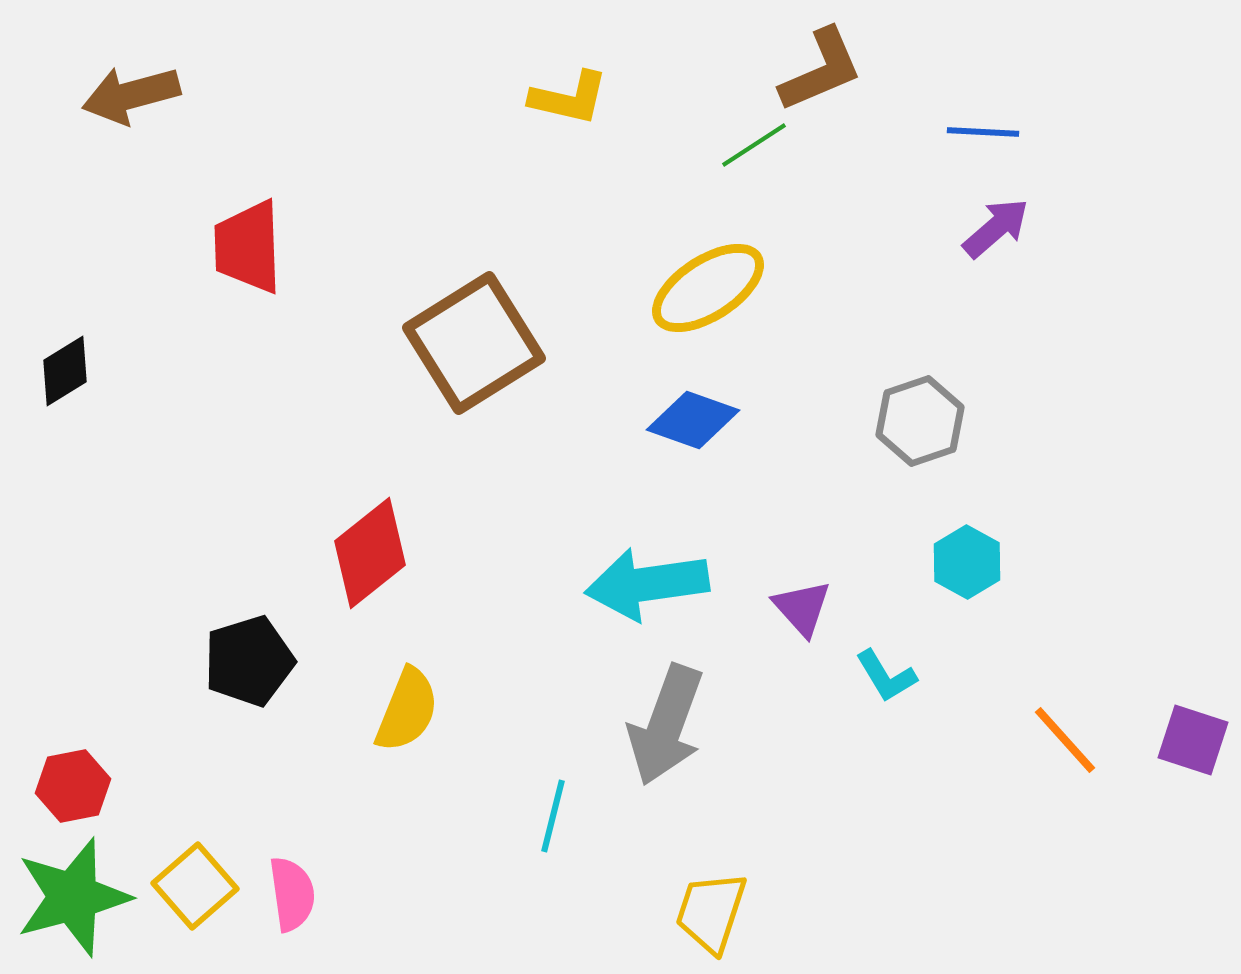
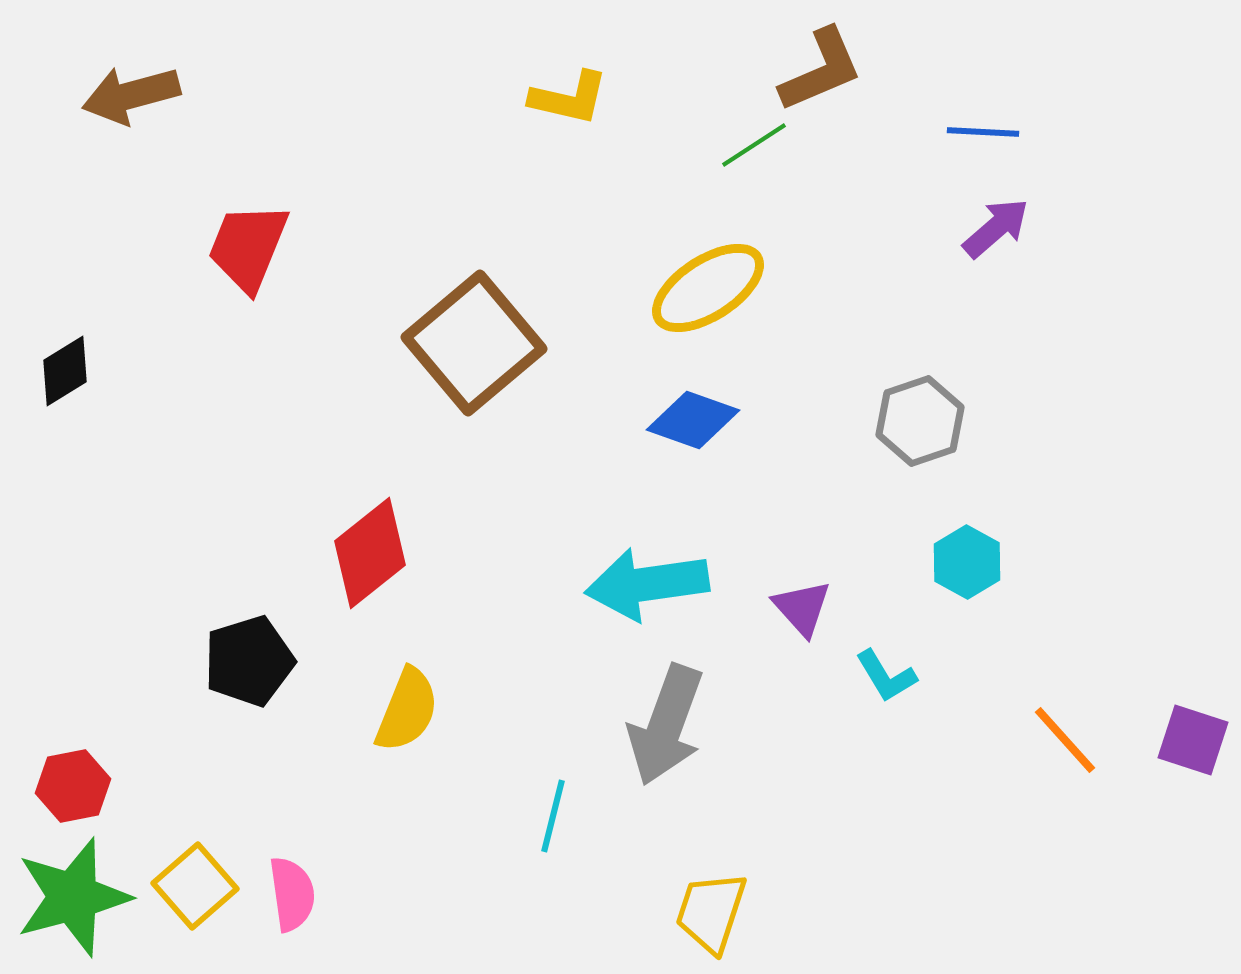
red trapezoid: rotated 24 degrees clockwise
brown square: rotated 8 degrees counterclockwise
